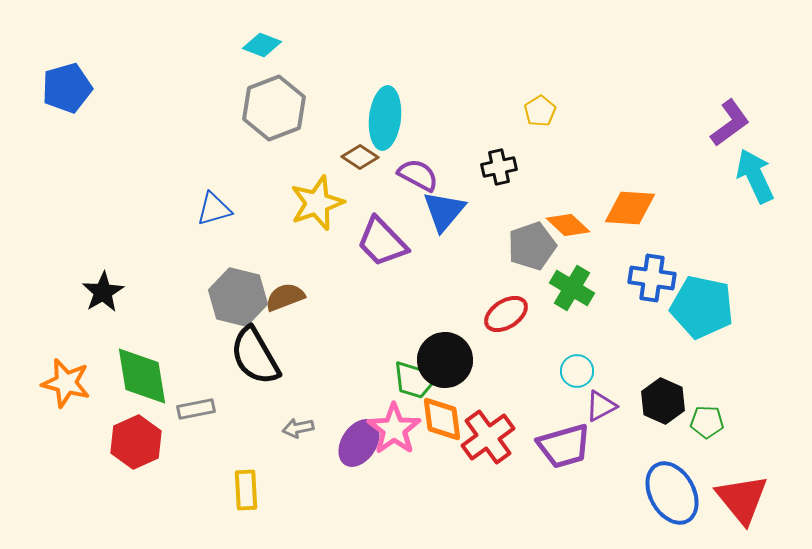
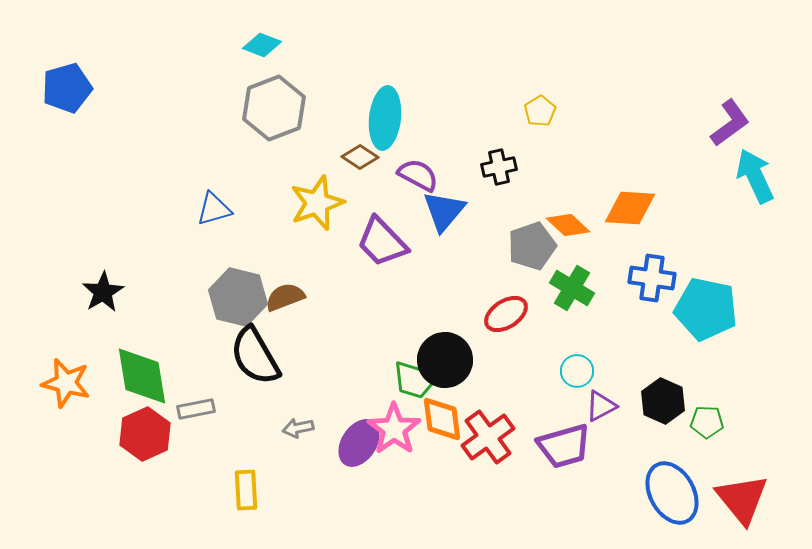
cyan pentagon at (702, 307): moved 4 px right, 2 px down
red hexagon at (136, 442): moved 9 px right, 8 px up
